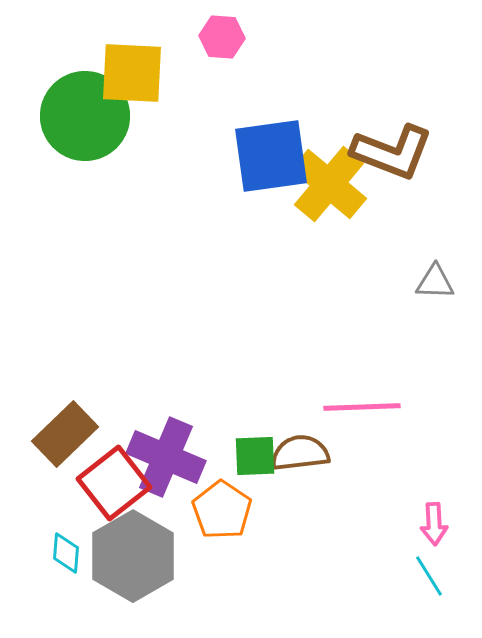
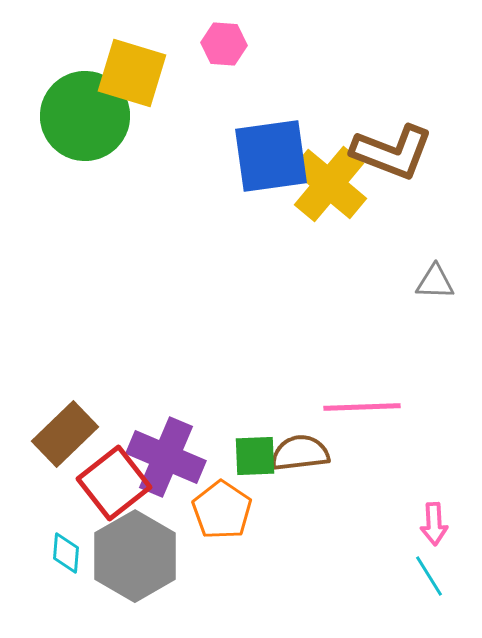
pink hexagon: moved 2 px right, 7 px down
yellow square: rotated 14 degrees clockwise
gray hexagon: moved 2 px right
